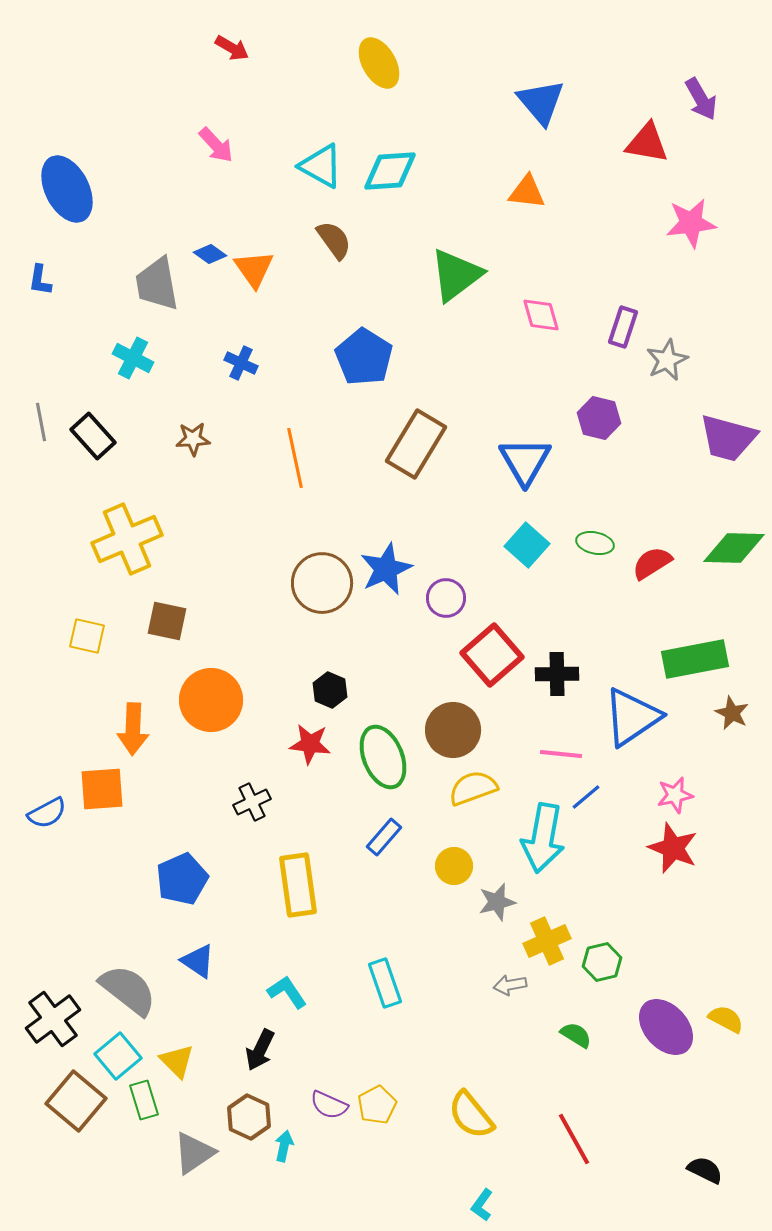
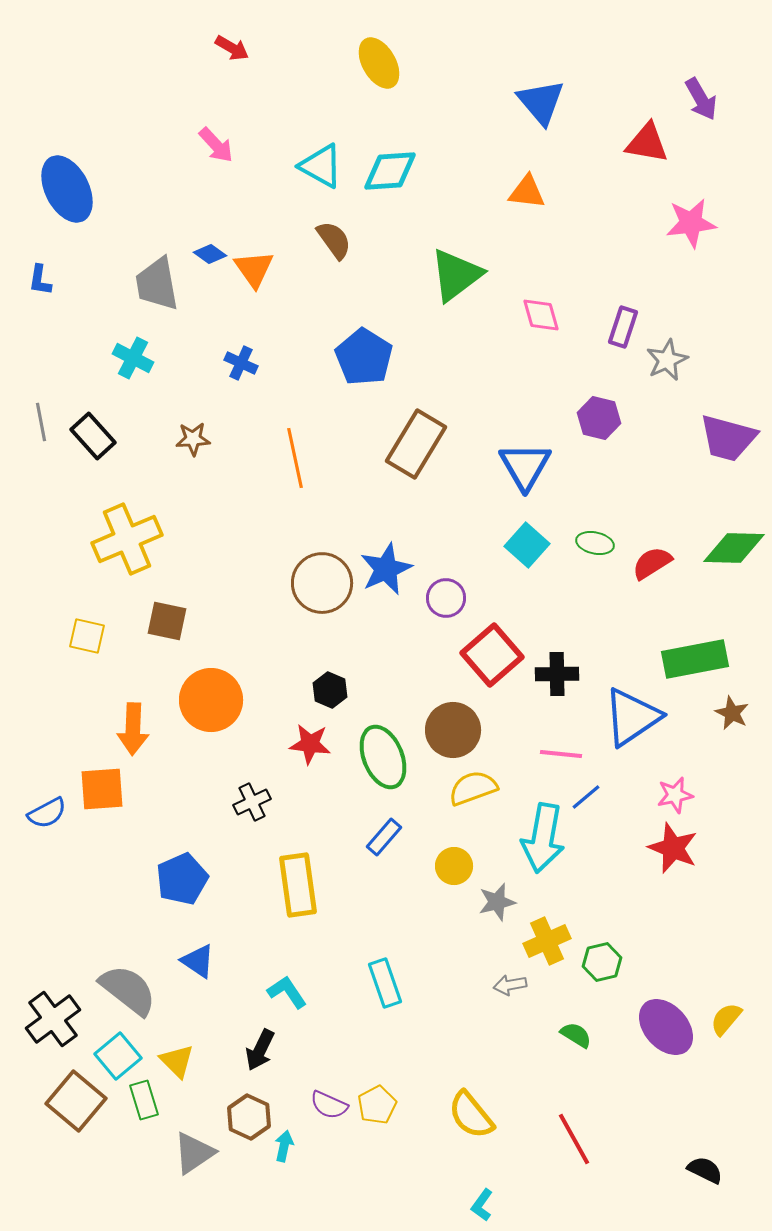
blue triangle at (525, 461): moved 5 px down
yellow semicircle at (726, 1019): rotated 78 degrees counterclockwise
